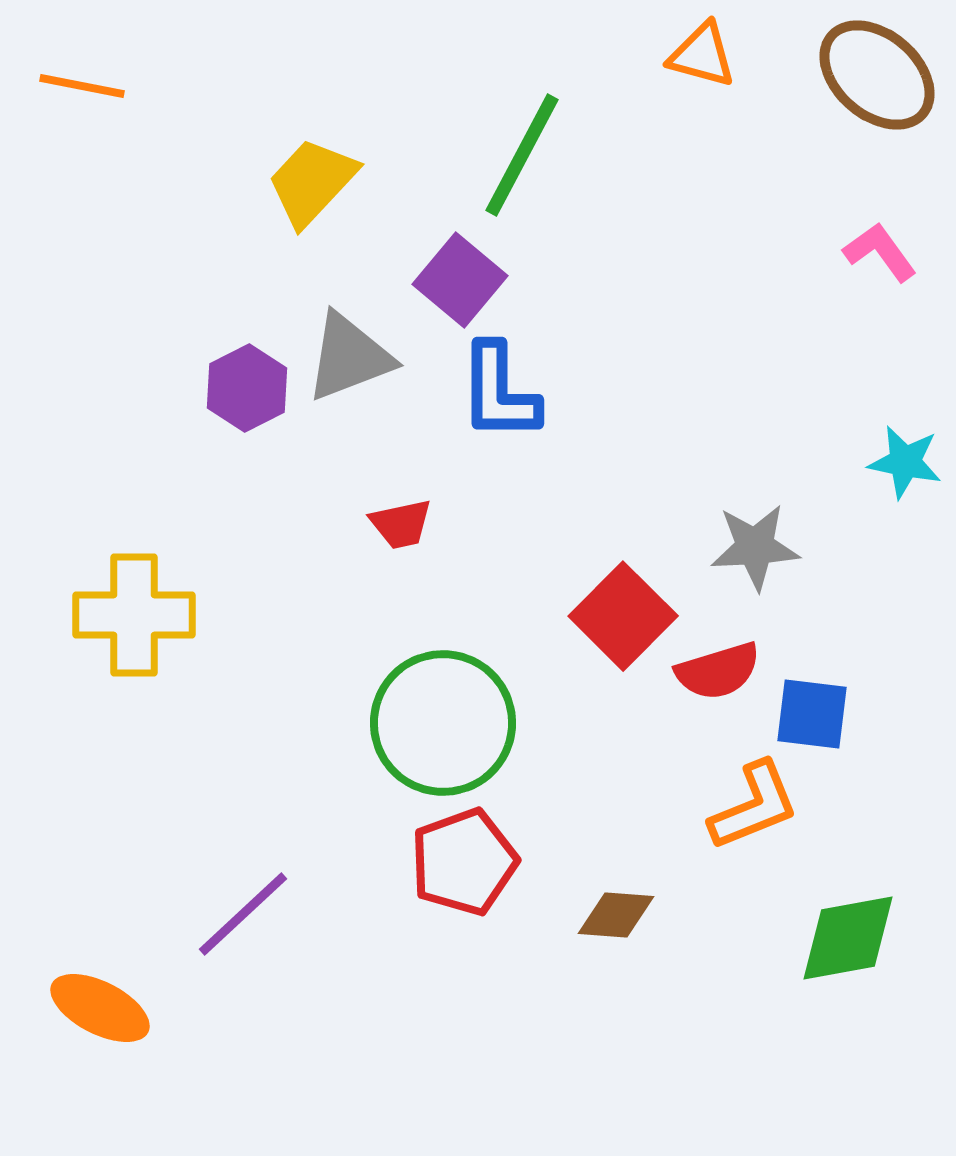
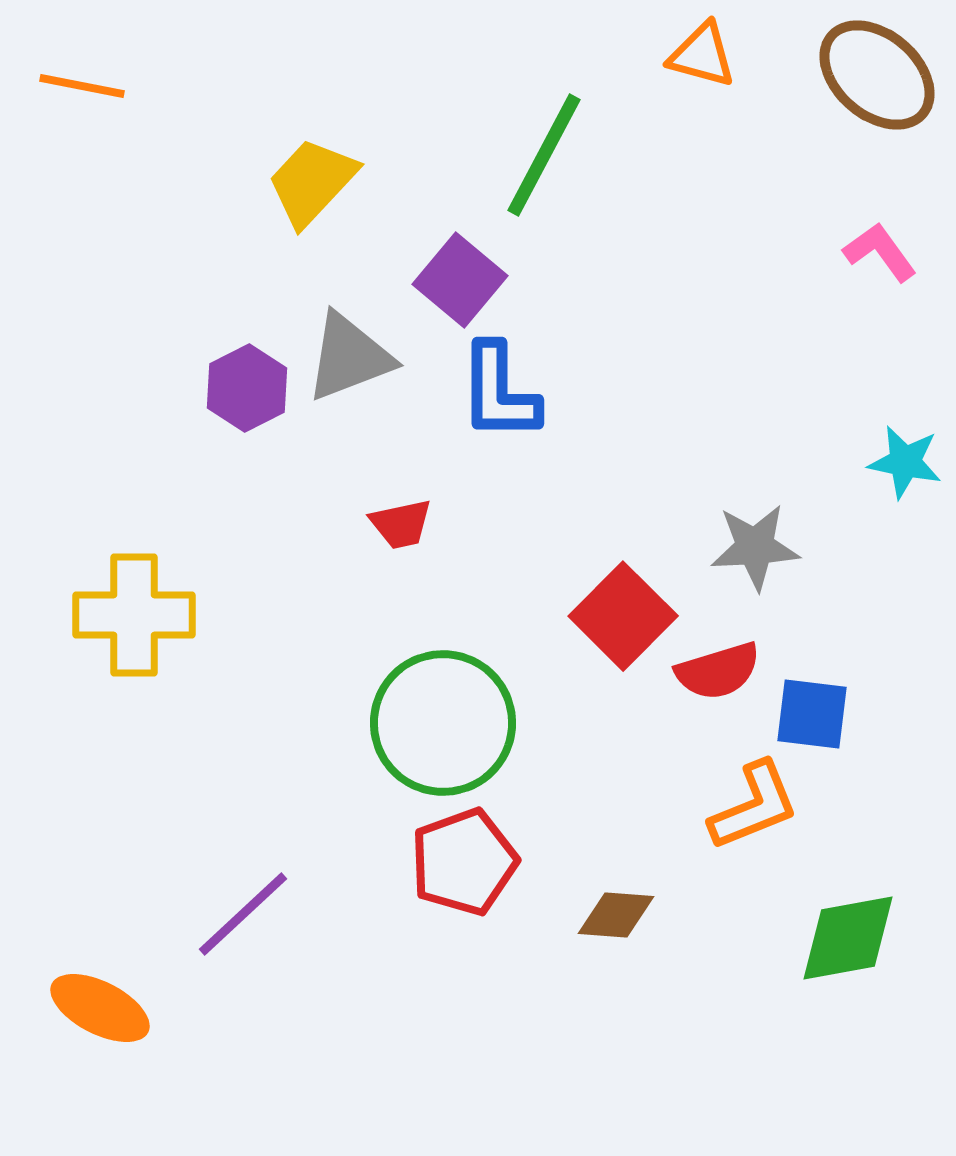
green line: moved 22 px right
